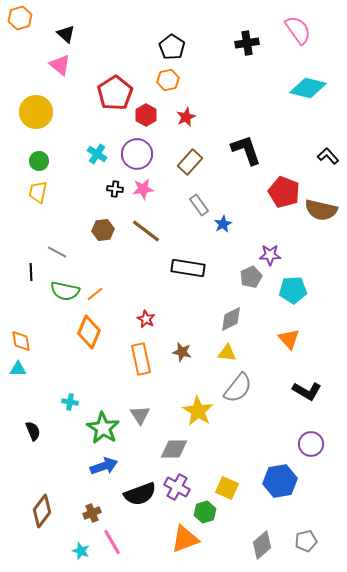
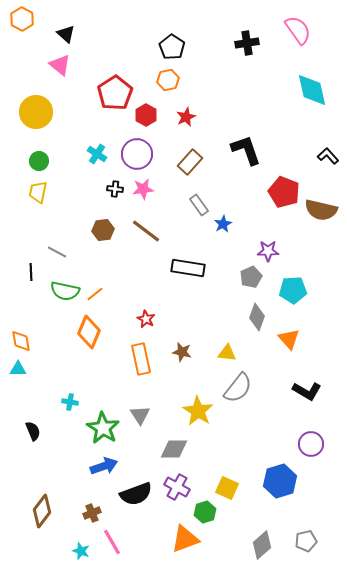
orange hexagon at (20, 18): moved 2 px right, 1 px down; rotated 15 degrees counterclockwise
cyan diamond at (308, 88): moved 4 px right, 2 px down; rotated 63 degrees clockwise
purple star at (270, 255): moved 2 px left, 4 px up
gray diamond at (231, 319): moved 26 px right, 2 px up; rotated 44 degrees counterclockwise
blue hexagon at (280, 481): rotated 8 degrees counterclockwise
black semicircle at (140, 494): moved 4 px left
